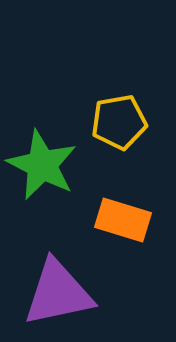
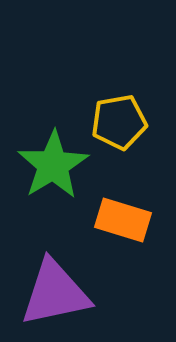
green star: moved 11 px right; rotated 14 degrees clockwise
purple triangle: moved 3 px left
